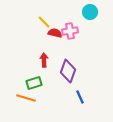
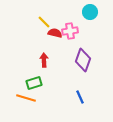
purple diamond: moved 15 px right, 11 px up
